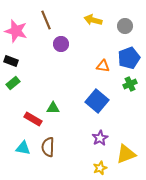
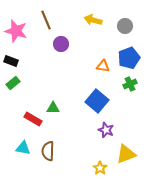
purple star: moved 6 px right, 8 px up; rotated 21 degrees counterclockwise
brown semicircle: moved 4 px down
yellow star: rotated 16 degrees counterclockwise
